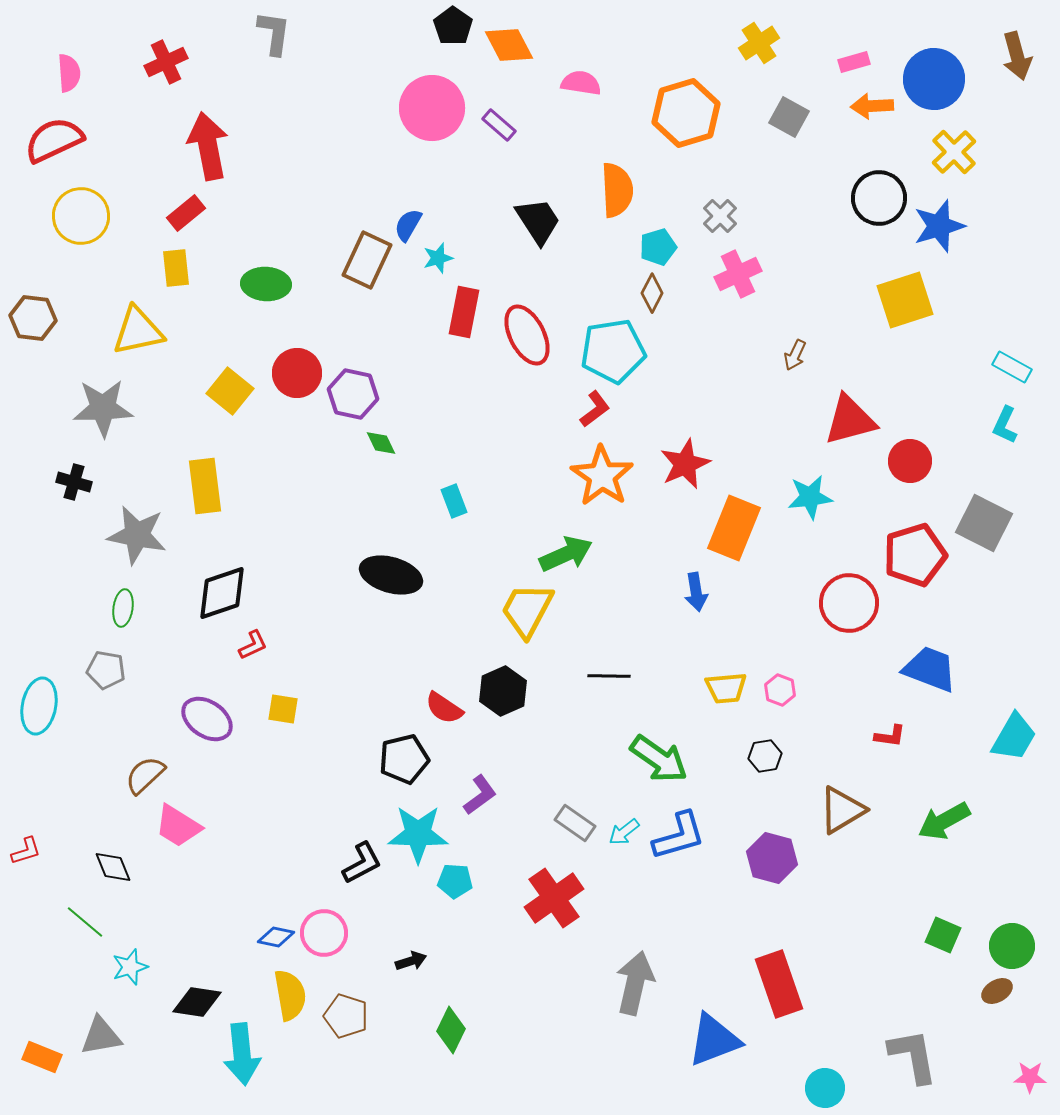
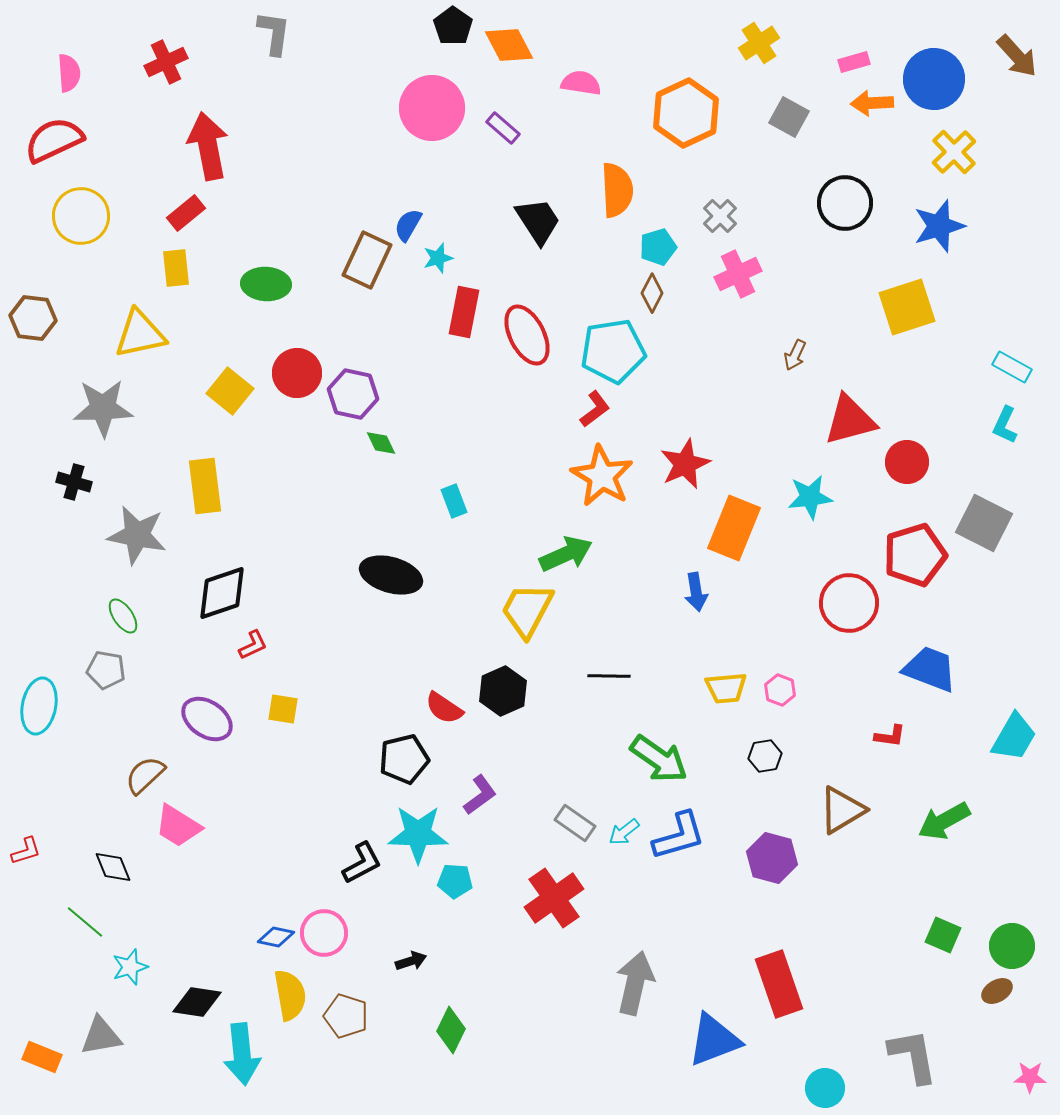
brown arrow at (1017, 56): rotated 27 degrees counterclockwise
orange arrow at (872, 106): moved 3 px up
orange hexagon at (686, 113): rotated 8 degrees counterclockwise
purple rectangle at (499, 125): moved 4 px right, 3 px down
black circle at (879, 198): moved 34 px left, 5 px down
yellow square at (905, 300): moved 2 px right, 7 px down
yellow triangle at (138, 331): moved 2 px right, 3 px down
red circle at (910, 461): moved 3 px left, 1 px down
orange star at (602, 476): rotated 4 degrees counterclockwise
green ellipse at (123, 608): moved 8 px down; rotated 42 degrees counterclockwise
